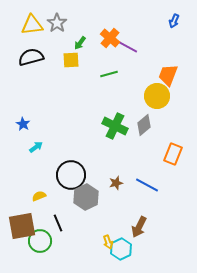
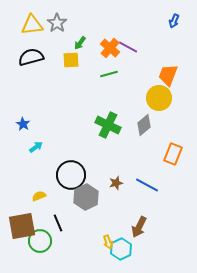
orange cross: moved 10 px down
yellow circle: moved 2 px right, 2 px down
green cross: moved 7 px left, 1 px up
